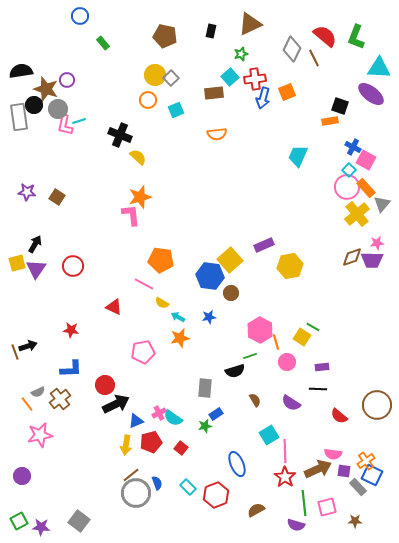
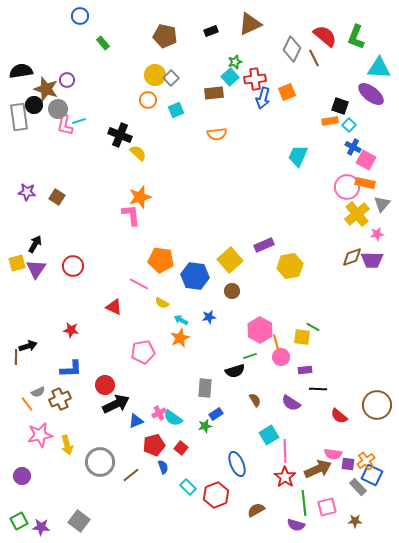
black rectangle at (211, 31): rotated 56 degrees clockwise
green star at (241, 54): moved 6 px left, 8 px down
yellow semicircle at (138, 157): moved 4 px up
cyan square at (349, 170): moved 45 px up
orange rectangle at (366, 188): moved 1 px left, 5 px up; rotated 36 degrees counterclockwise
pink star at (377, 243): moved 9 px up
blue hexagon at (210, 276): moved 15 px left
pink line at (144, 284): moved 5 px left
brown circle at (231, 293): moved 1 px right, 2 px up
cyan arrow at (178, 317): moved 3 px right, 3 px down
yellow square at (302, 337): rotated 24 degrees counterclockwise
orange star at (180, 338): rotated 12 degrees counterclockwise
brown line at (15, 352): moved 1 px right, 5 px down; rotated 21 degrees clockwise
pink circle at (287, 362): moved 6 px left, 5 px up
purple rectangle at (322, 367): moved 17 px left, 3 px down
brown cross at (60, 399): rotated 15 degrees clockwise
red pentagon at (151, 442): moved 3 px right, 3 px down
yellow arrow at (126, 445): moved 59 px left; rotated 24 degrees counterclockwise
purple square at (344, 471): moved 4 px right, 7 px up
blue semicircle at (157, 483): moved 6 px right, 16 px up
gray circle at (136, 493): moved 36 px left, 31 px up
